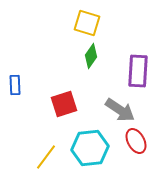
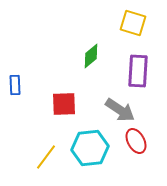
yellow square: moved 46 px right
green diamond: rotated 15 degrees clockwise
red square: rotated 16 degrees clockwise
